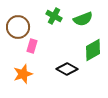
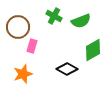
green semicircle: moved 2 px left, 2 px down
